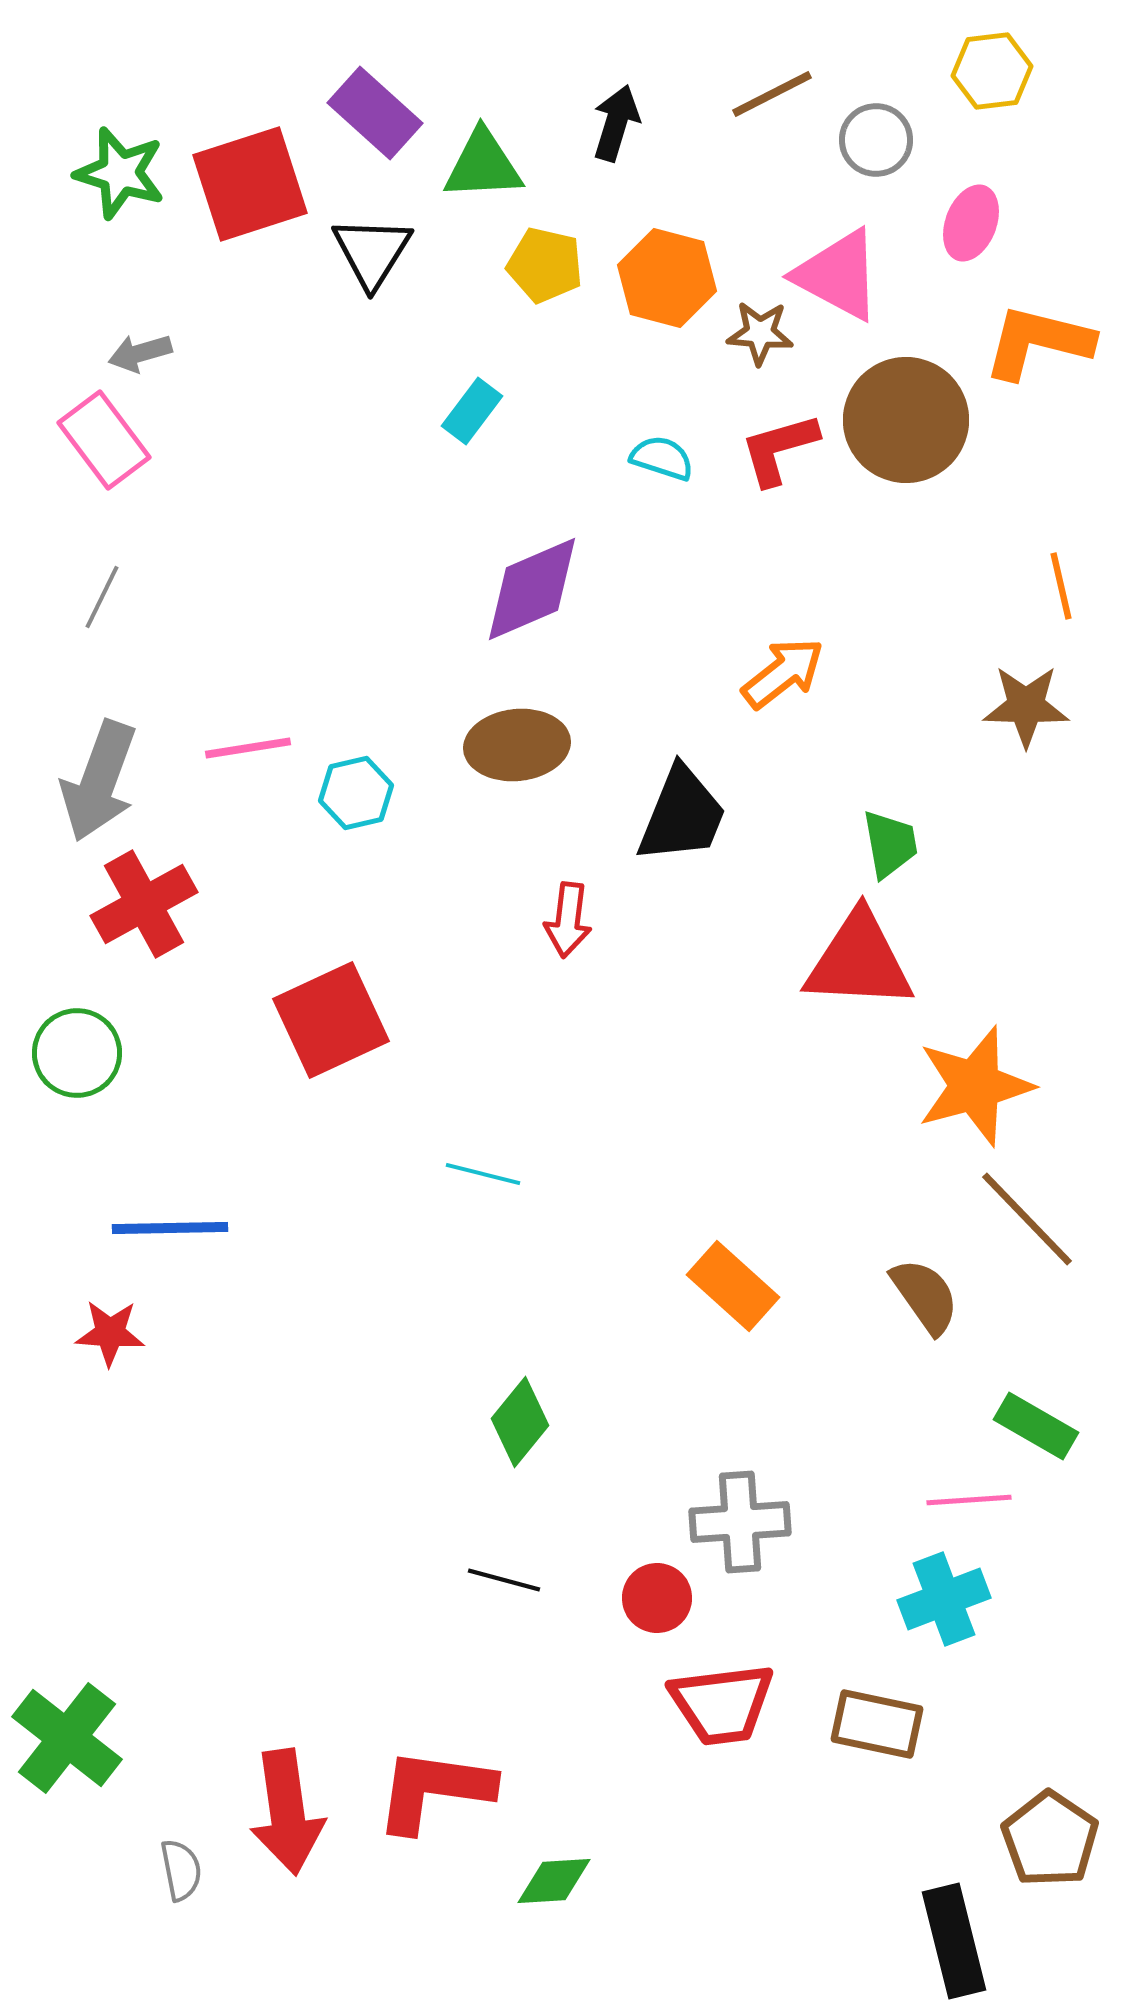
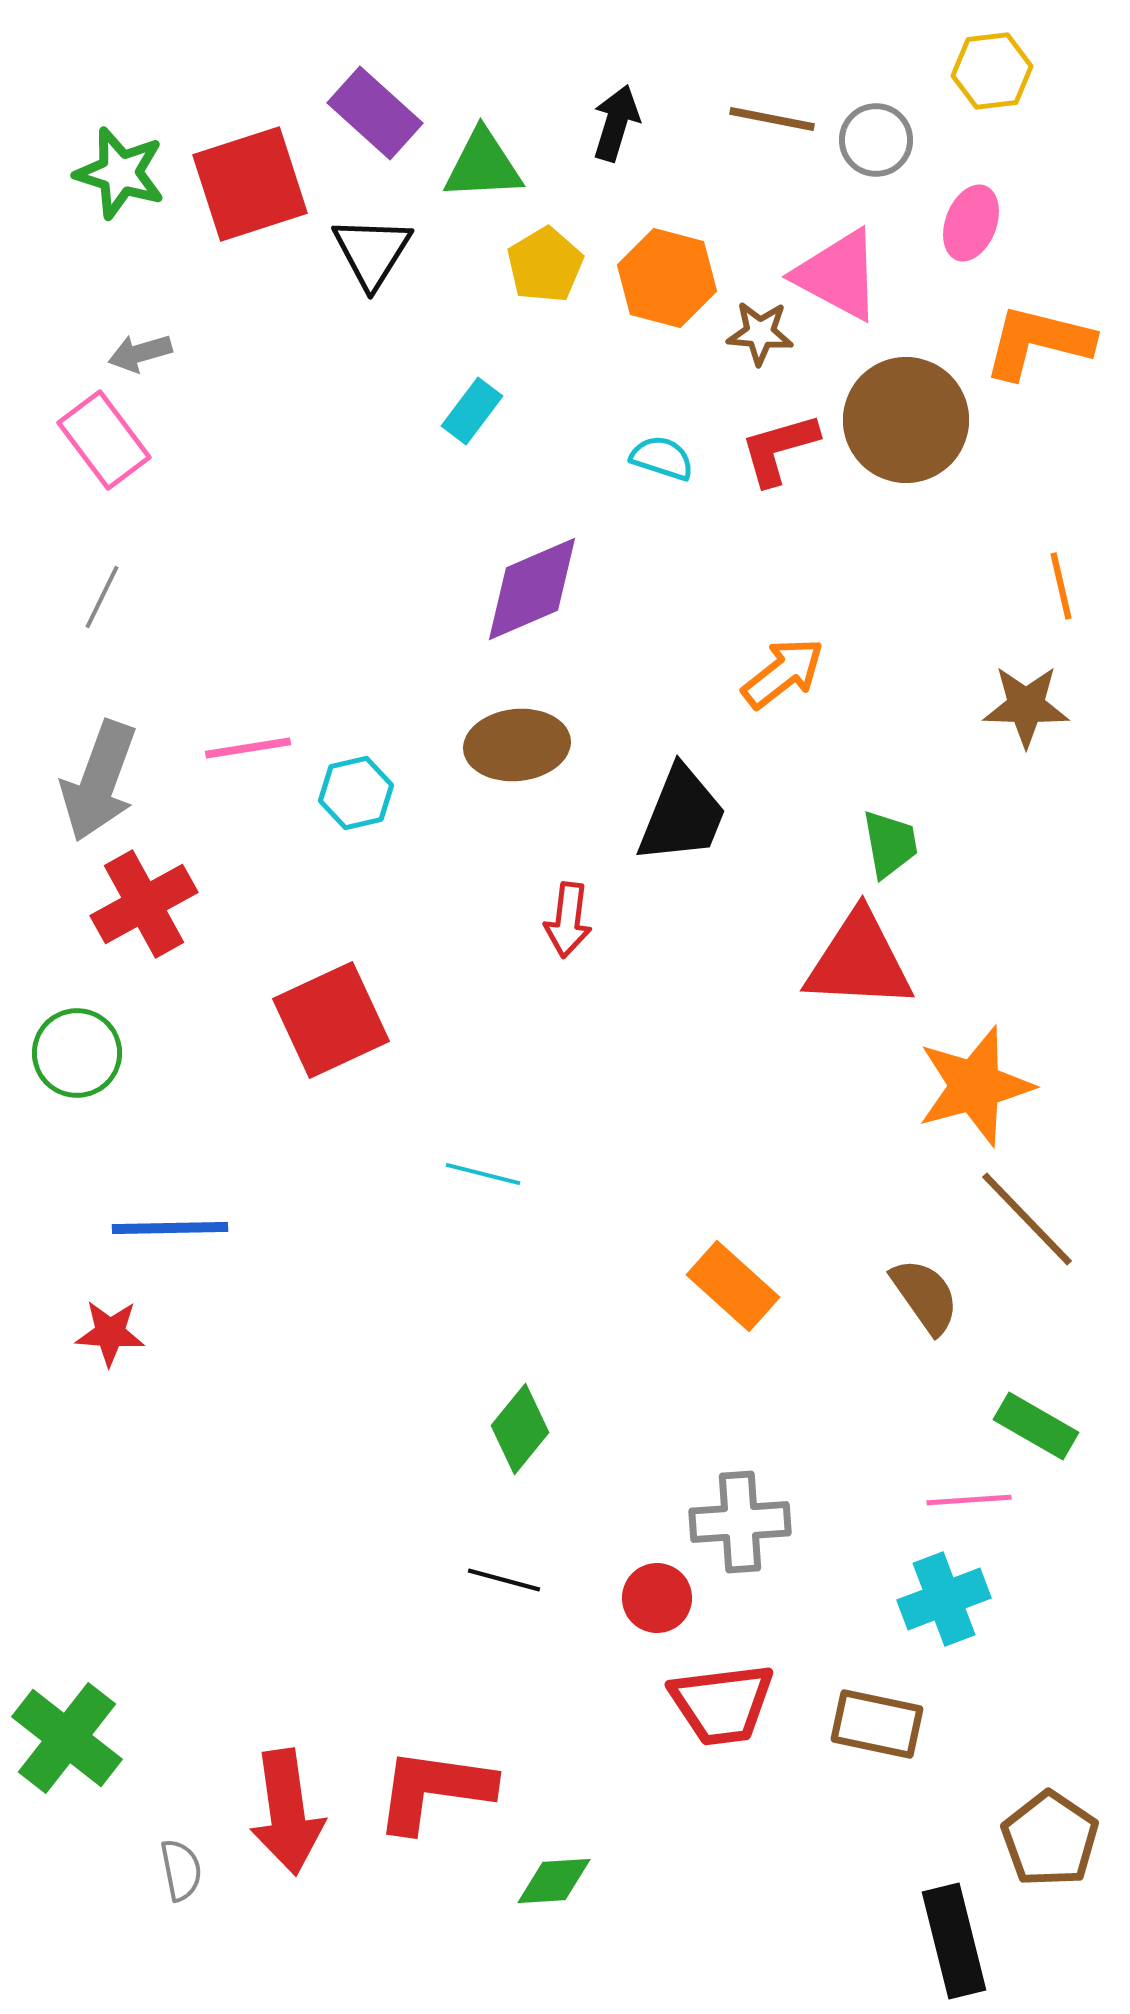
brown line at (772, 94): moved 25 px down; rotated 38 degrees clockwise
yellow pentagon at (545, 265): rotated 28 degrees clockwise
green diamond at (520, 1422): moved 7 px down
